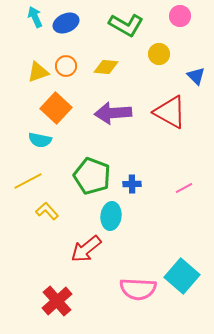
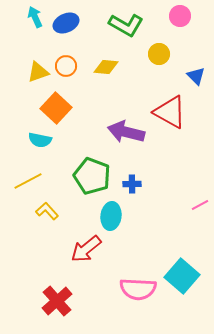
purple arrow: moved 13 px right, 19 px down; rotated 18 degrees clockwise
pink line: moved 16 px right, 17 px down
